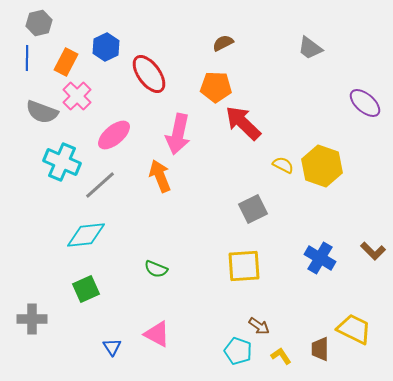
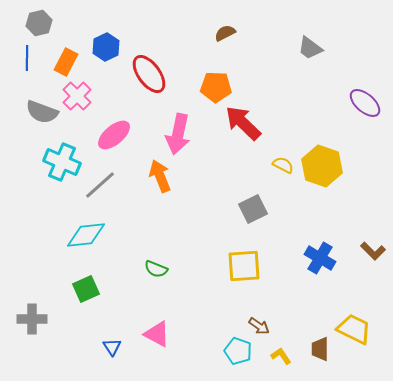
brown semicircle: moved 2 px right, 10 px up
